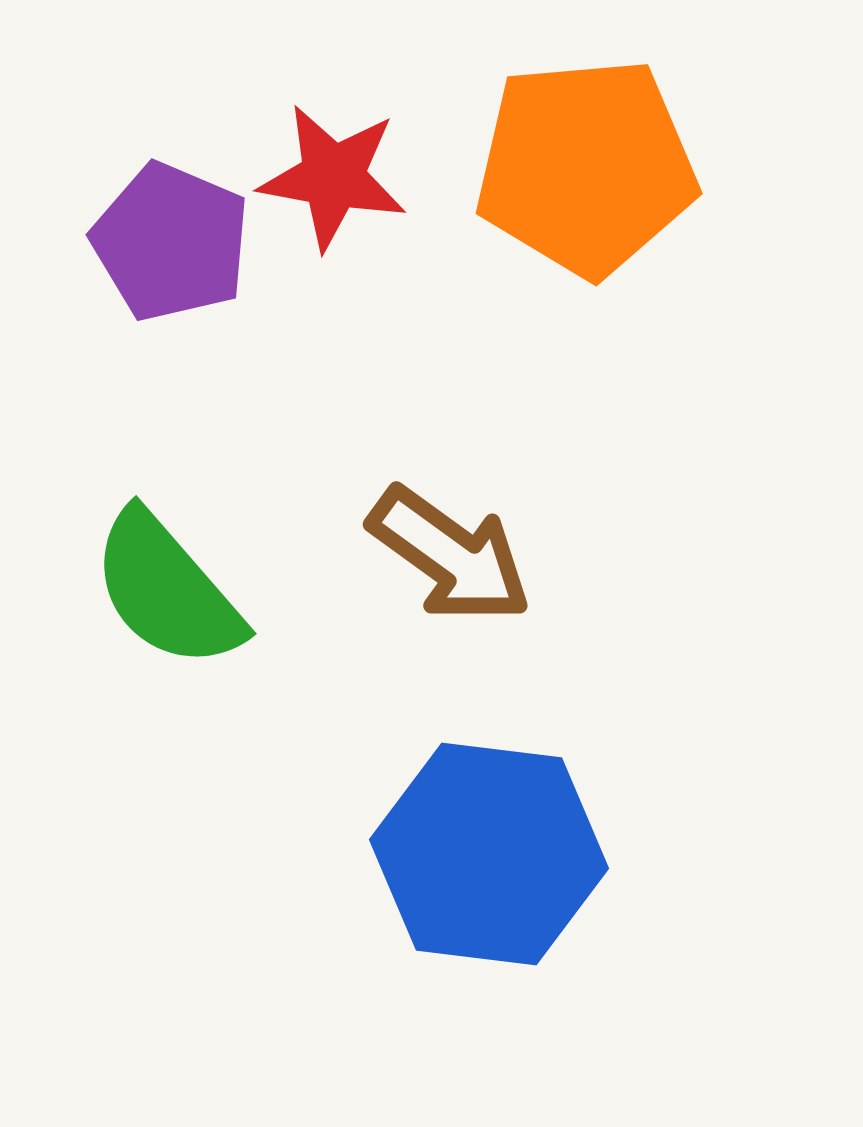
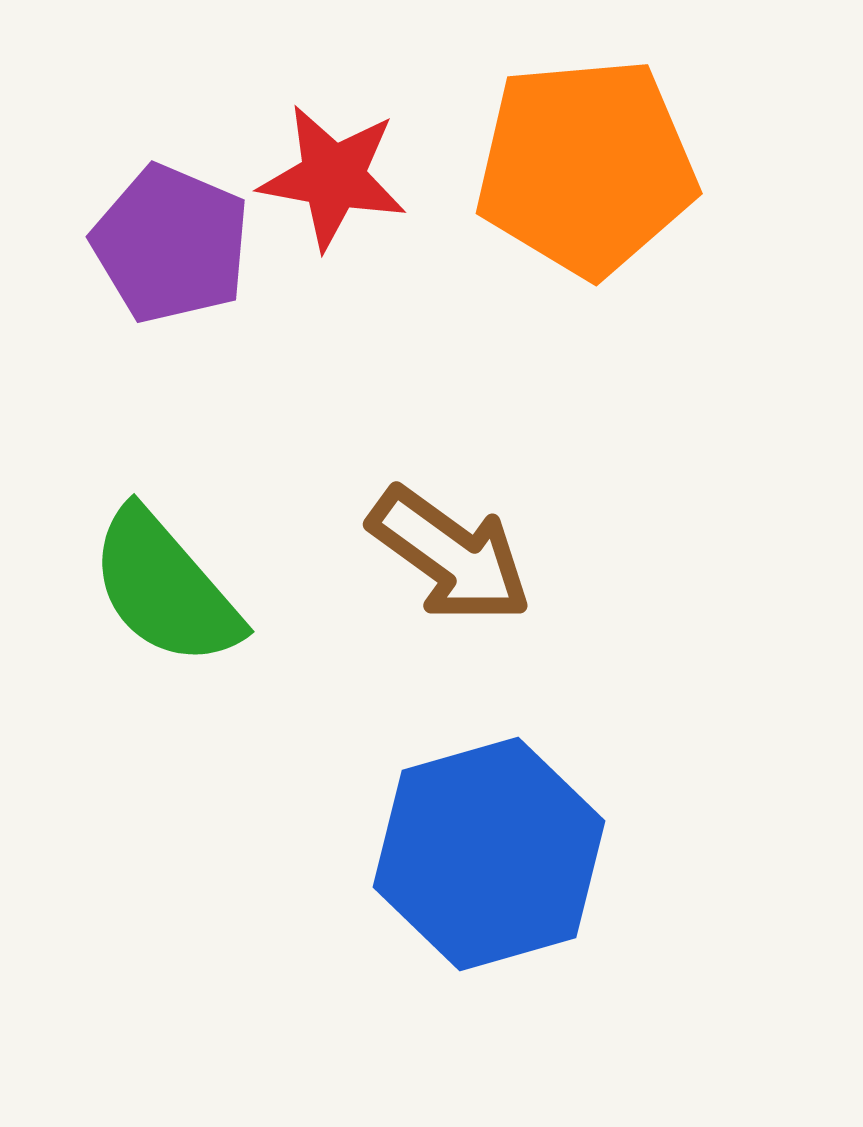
purple pentagon: moved 2 px down
green semicircle: moved 2 px left, 2 px up
blue hexagon: rotated 23 degrees counterclockwise
